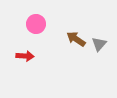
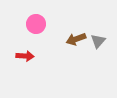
brown arrow: rotated 54 degrees counterclockwise
gray triangle: moved 1 px left, 3 px up
